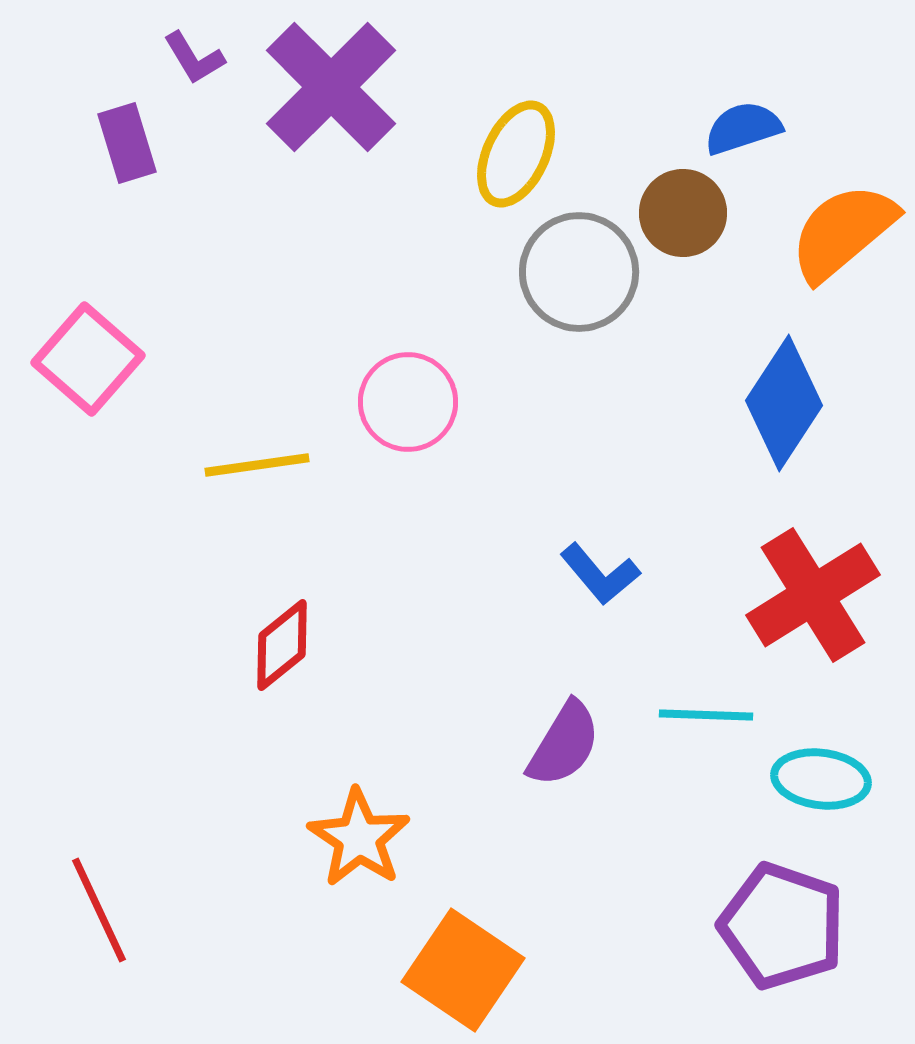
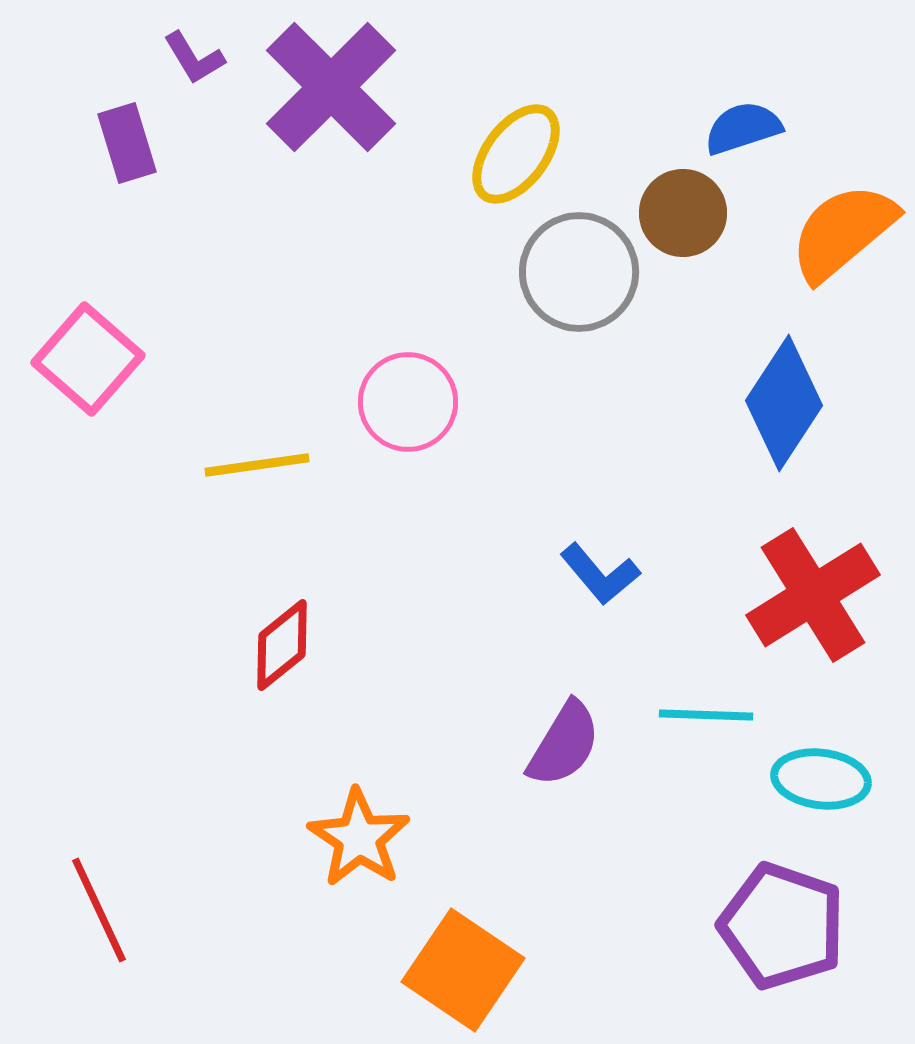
yellow ellipse: rotated 12 degrees clockwise
